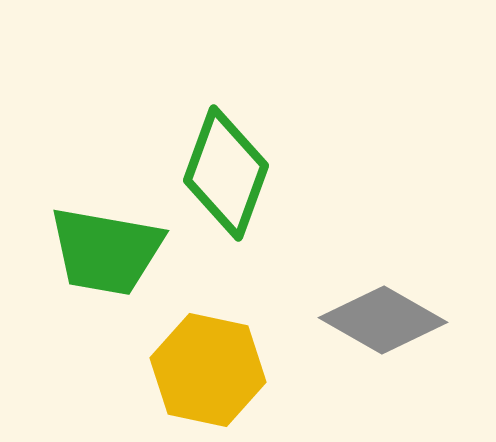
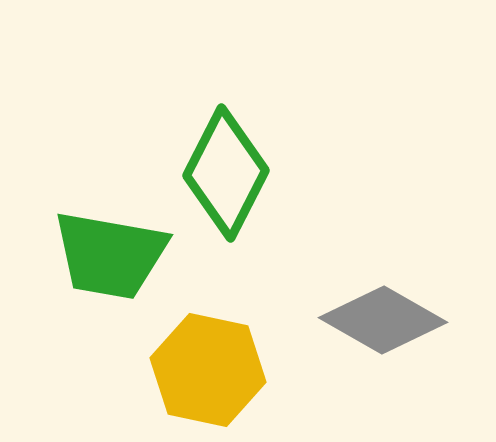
green diamond: rotated 7 degrees clockwise
green trapezoid: moved 4 px right, 4 px down
